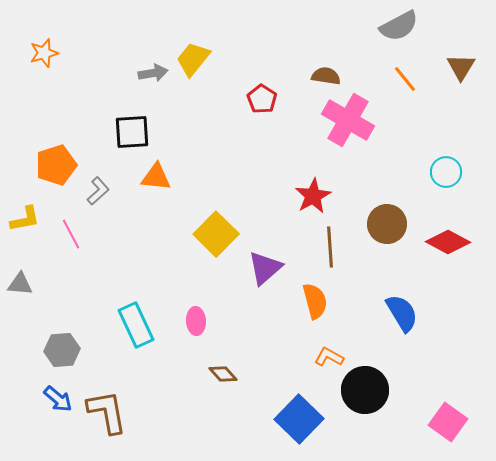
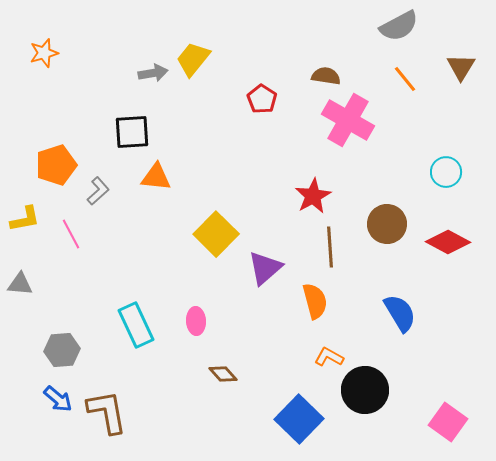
blue semicircle: moved 2 px left
